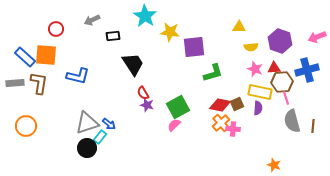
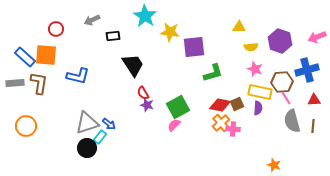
black trapezoid: moved 1 px down
red triangle: moved 40 px right, 32 px down
pink line: rotated 16 degrees counterclockwise
